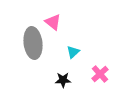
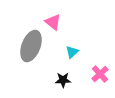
gray ellipse: moved 2 px left, 3 px down; rotated 28 degrees clockwise
cyan triangle: moved 1 px left
